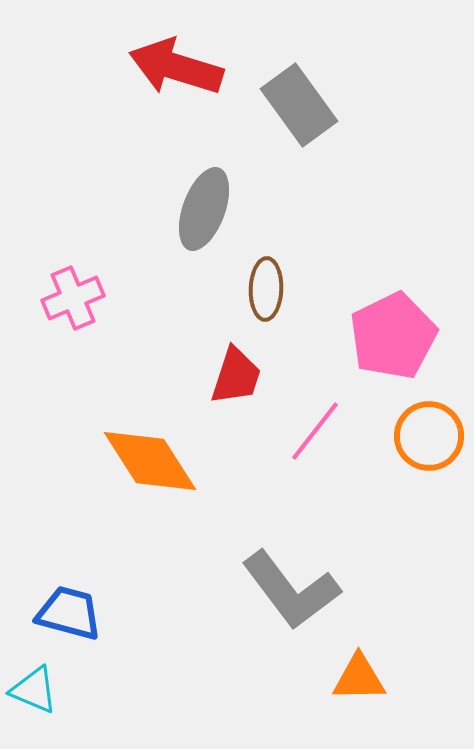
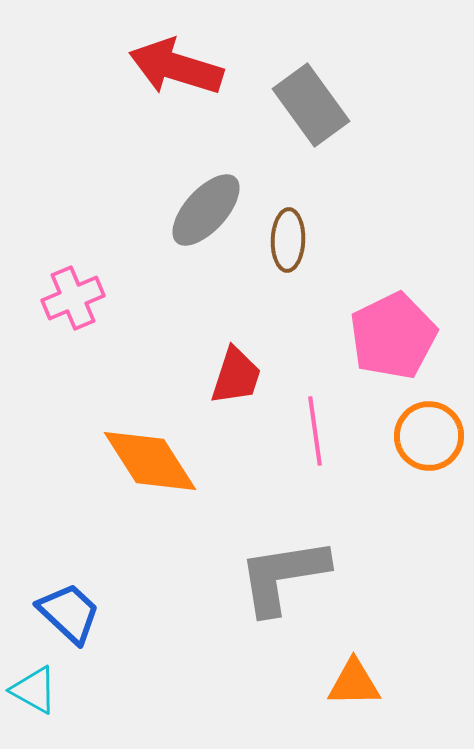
gray rectangle: moved 12 px right
gray ellipse: moved 2 px right, 1 px down; rotated 22 degrees clockwise
brown ellipse: moved 22 px right, 49 px up
pink line: rotated 46 degrees counterclockwise
gray L-shape: moved 8 px left, 14 px up; rotated 118 degrees clockwise
blue trapezoid: rotated 28 degrees clockwise
orange triangle: moved 5 px left, 5 px down
cyan triangle: rotated 6 degrees clockwise
